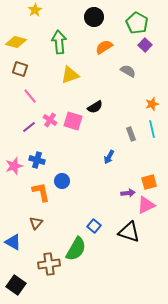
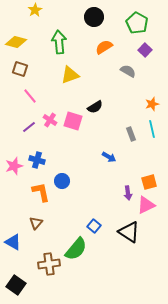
purple square: moved 5 px down
blue arrow: rotated 88 degrees counterclockwise
purple arrow: rotated 88 degrees clockwise
black triangle: rotated 15 degrees clockwise
green semicircle: rotated 10 degrees clockwise
